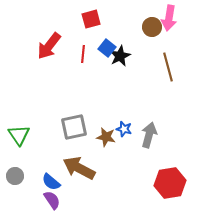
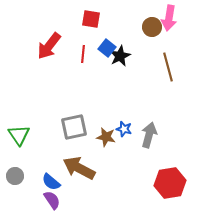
red square: rotated 24 degrees clockwise
